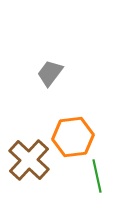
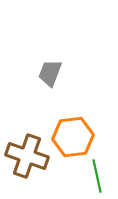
gray trapezoid: rotated 16 degrees counterclockwise
brown cross: moved 2 px left, 4 px up; rotated 24 degrees counterclockwise
